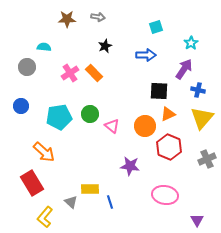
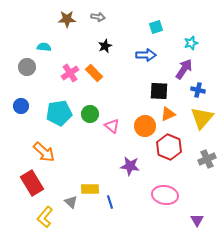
cyan star: rotated 16 degrees clockwise
cyan pentagon: moved 4 px up
